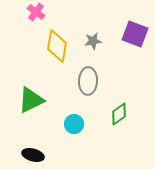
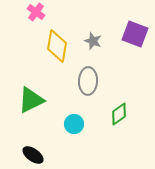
gray star: rotated 30 degrees clockwise
black ellipse: rotated 20 degrees clockwise
